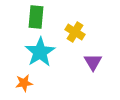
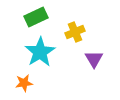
green rectangle: rotated 60 degrees clockwise
yellow cross: rotated 36 degrees clockwise
purple triangle: moved 1 px right, 3 px up
